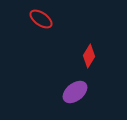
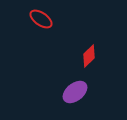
red diamond: rotated 15 degrees clockwise
